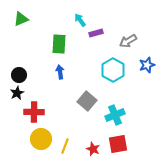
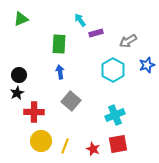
gray square: moved 16 px left
yellow circle: moved 2 px down
